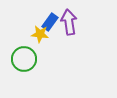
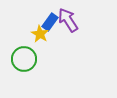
purple arrow: moved 1 px left, 2 px up; rotated 25 degrees counterclockwise
yellow star: rotated 24 degrees clockwise
